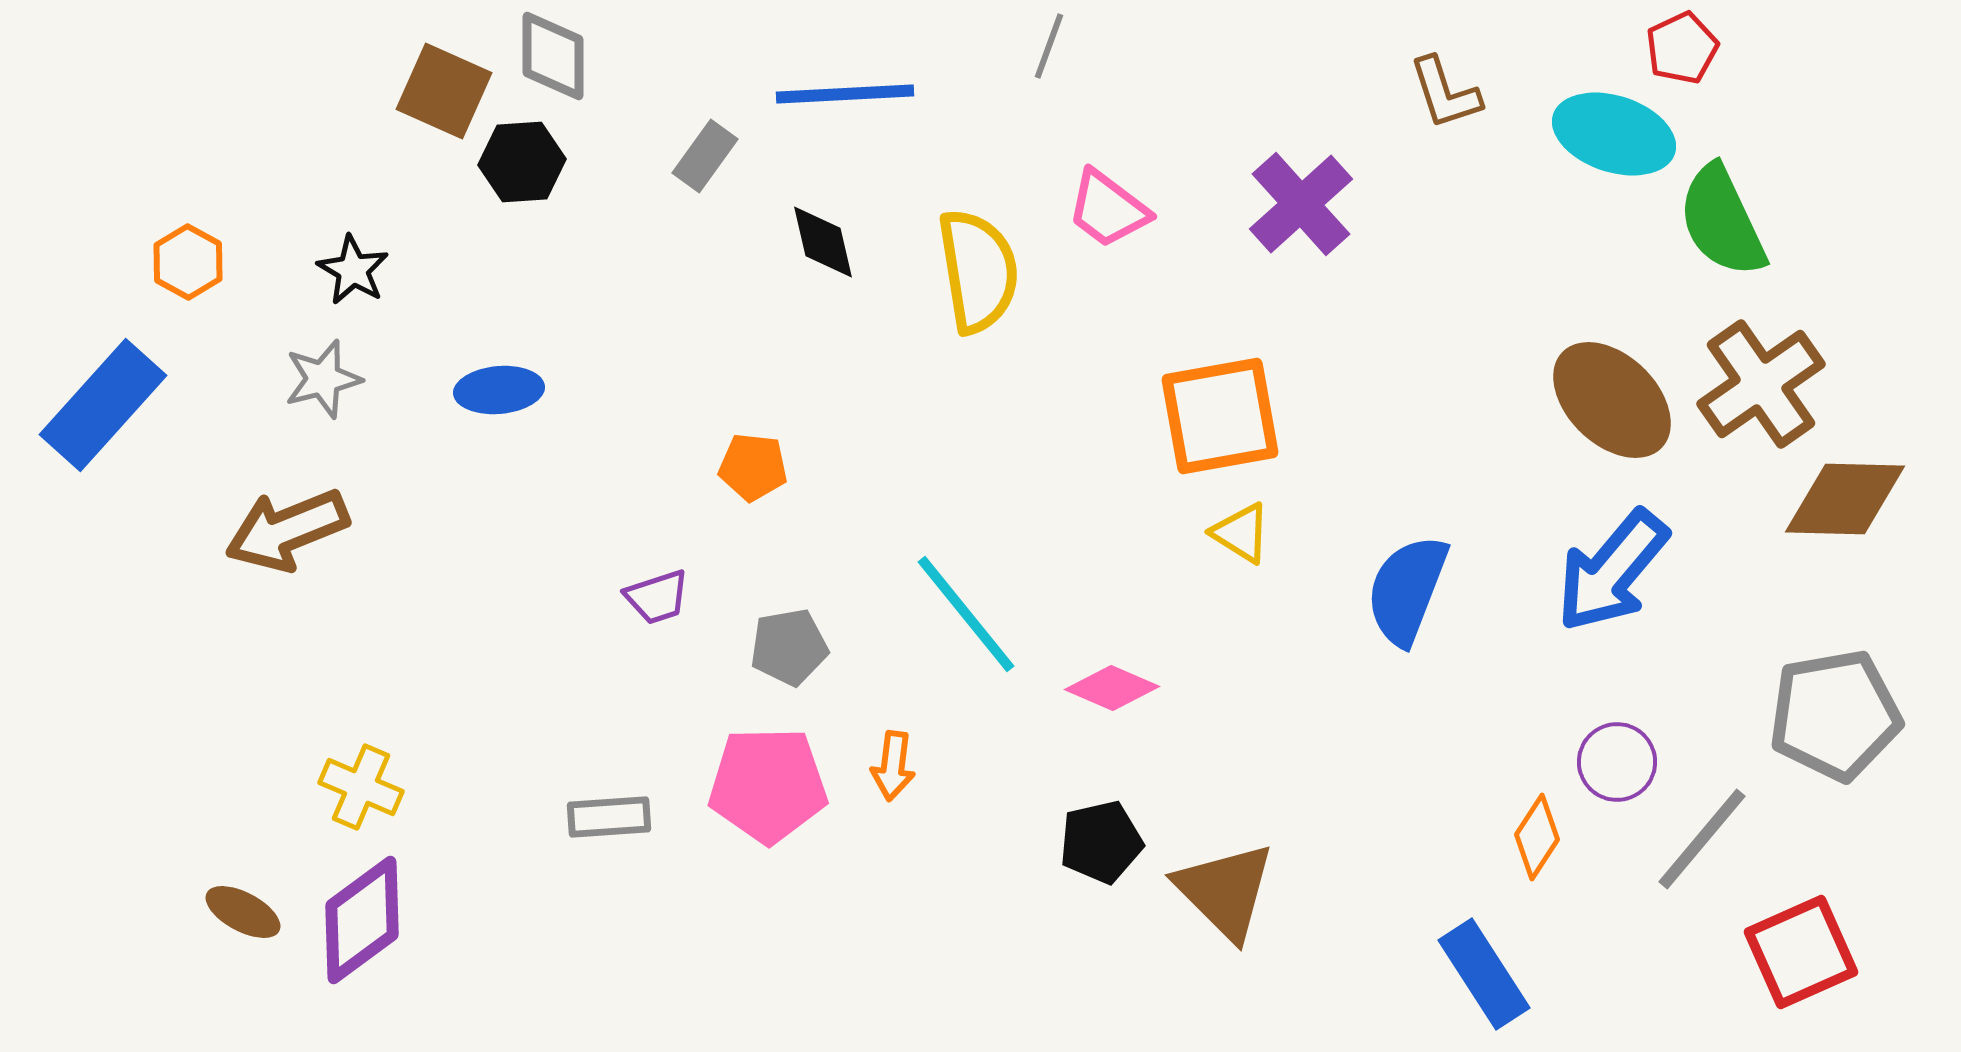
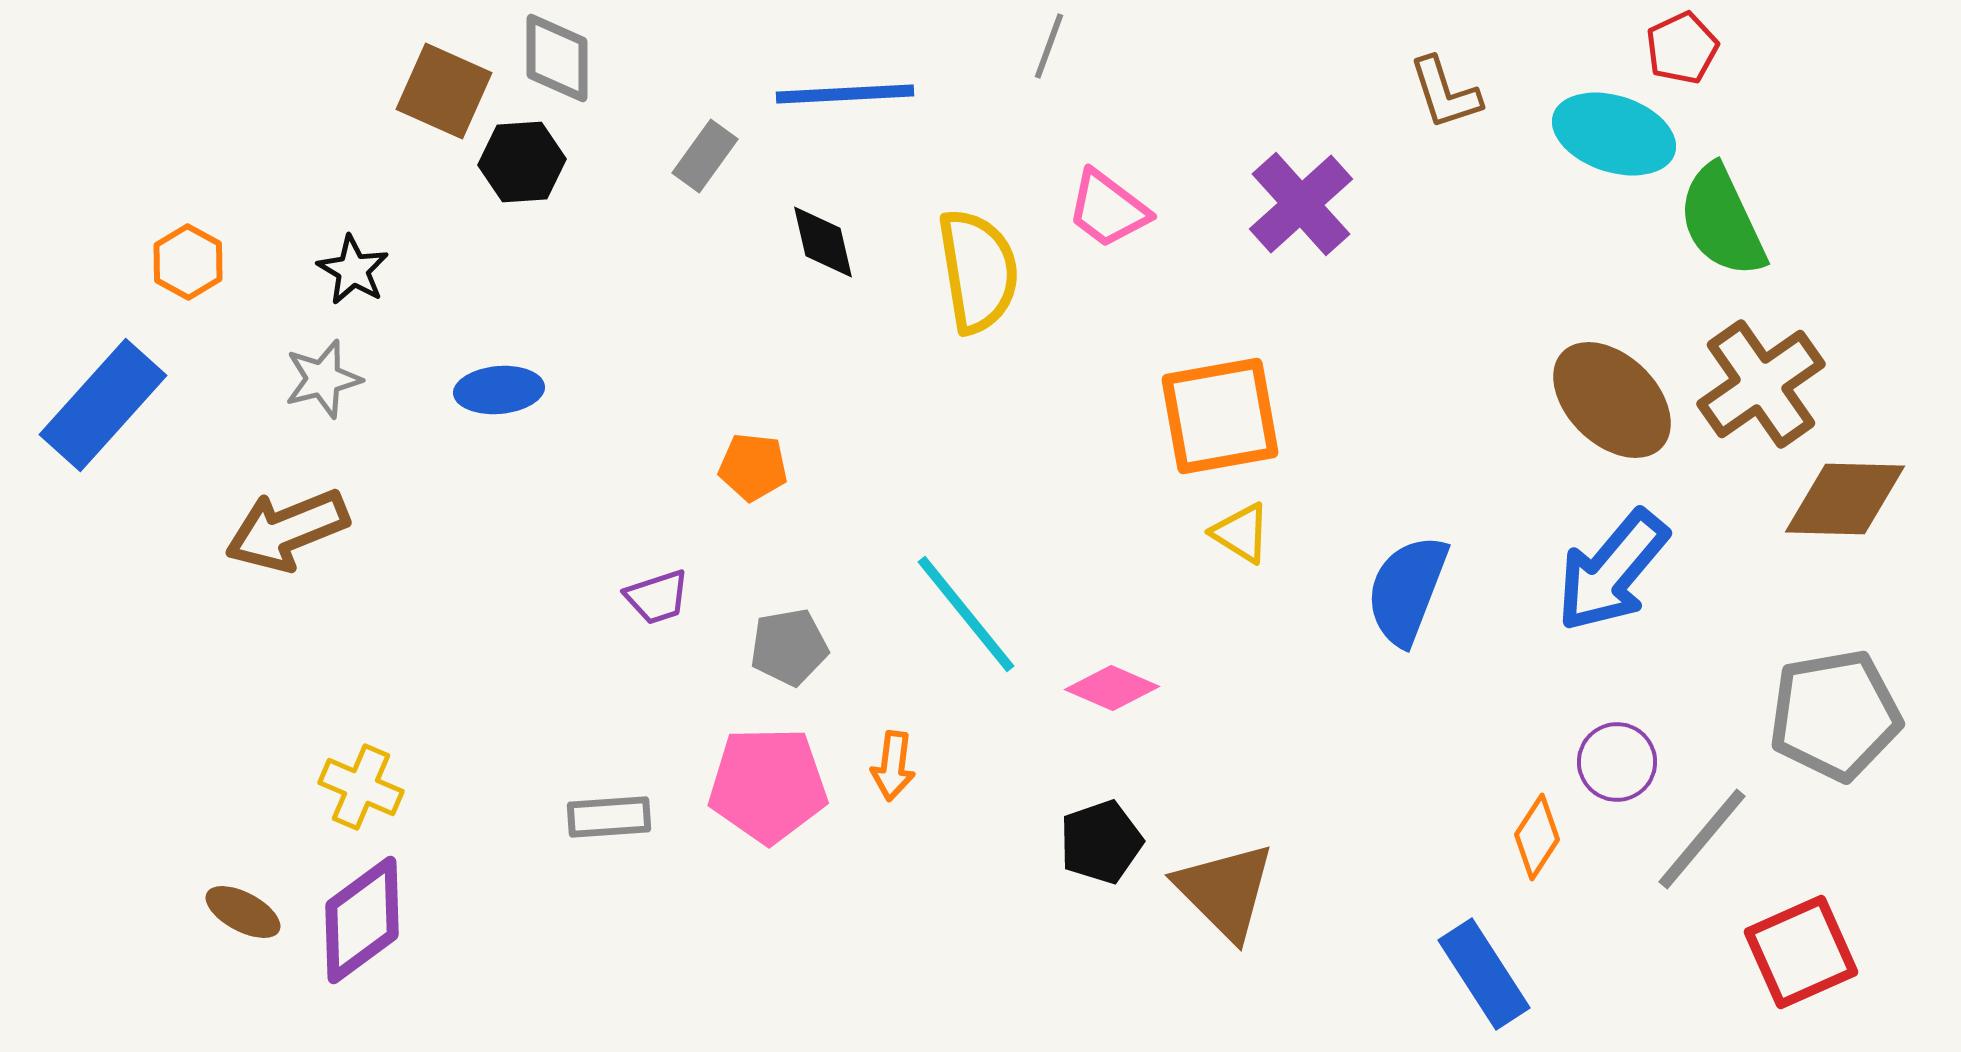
gray diamond at (553, 56): moved 4 px right, 2 px down
black pentagon at (1101, 842): rotated 6 degrees counterclockwise
